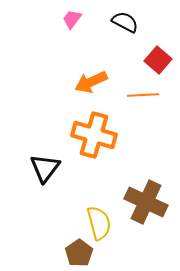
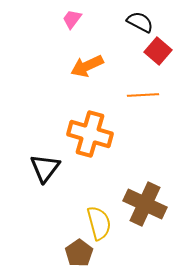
black semicircle: moved 15 px right
red square: moved 9 px up
orange arrow: moved 4 px left, 16 px up
orange cross: moved 4 px left, 1 px up
brown cross: moved 1 px left, 2 px down
